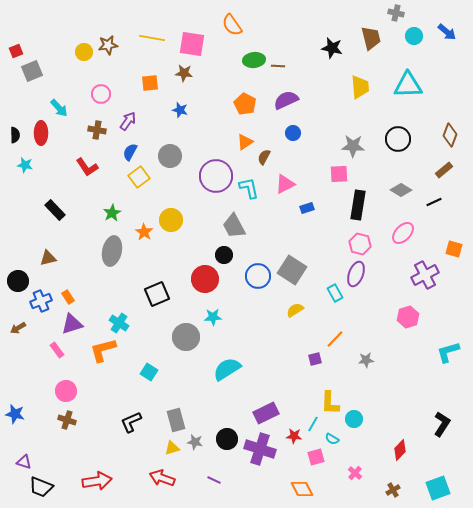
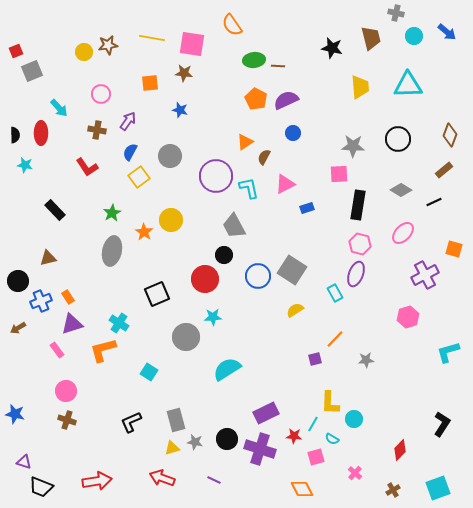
orange pentagon at (245, 104): moved 11 px right, 5 px up
